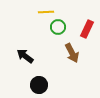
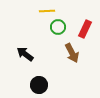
yellow line: moved 1 px right, 1 px up
red rectangle: moved 2 px left
black arrow: moved 2 px up
